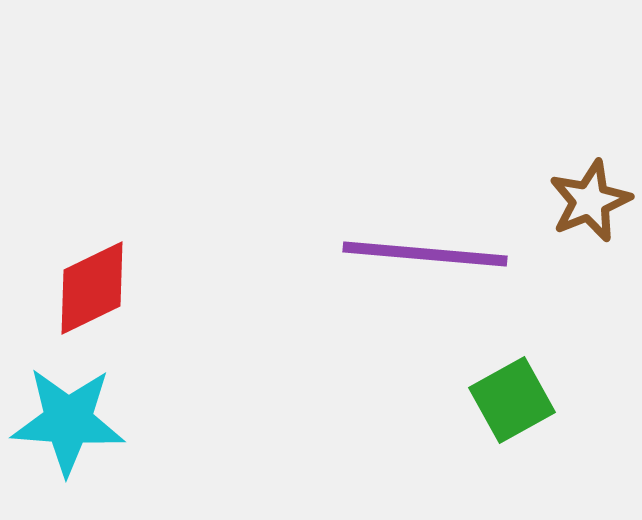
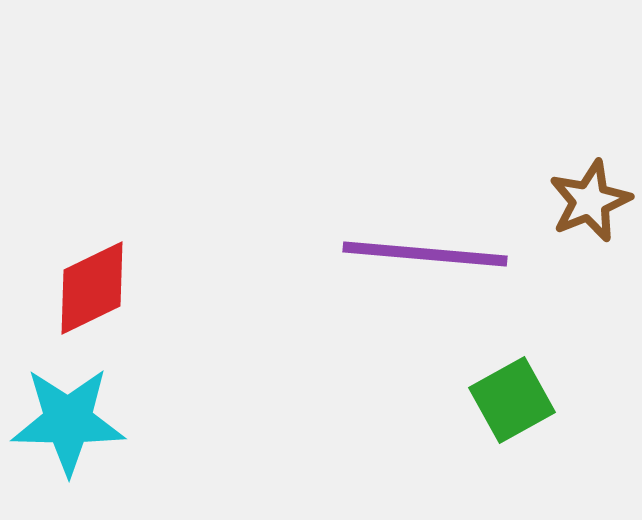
cyan star: rotated 3 degrees counterclockwise
